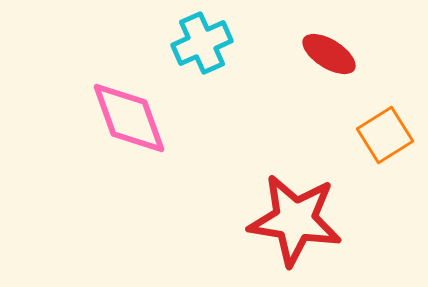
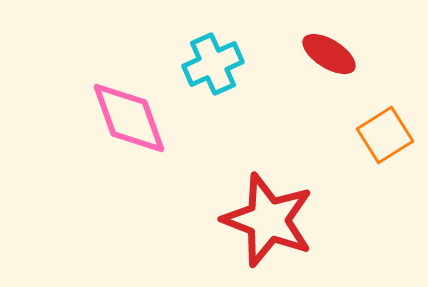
cyan cross: moved 11 px right, 21 px down
red star: moved 27 px left; rotated 12 degrees clockwise
